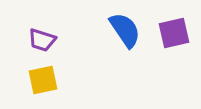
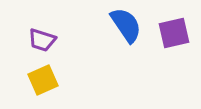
blue semicircle: moved 1 px right, 5 px up
yellow square: rotated 12 degrees counterclockwise
